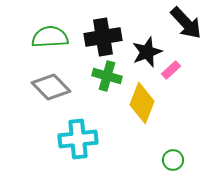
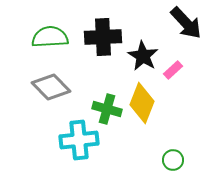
black cross: rotated 6 degrees clockwise
black star: moved 4 px left, 4 px down; rotated 20 degrees counterclockwise
pink rectangle: moved 2 px right
green cross: moved 33 px down
cyan cross: moved 1 px right, 1 px down
